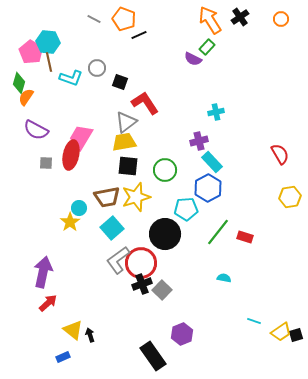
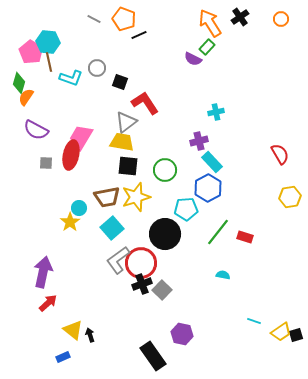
orange arrow at (210, 20): moved 3 px down
yellow trapezoid at (124, 142): moved 2 px left; rotated 20 degrees clockwise
cyan semicircle at (224, 278): moved 1 px left, 3 px up
purple hexagon at (182, 334): rotated 25 degrees counterclockwise
